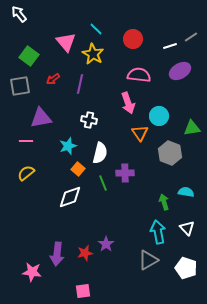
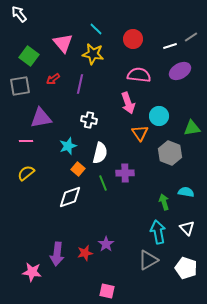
pink triangle: moved 3 px left, 1 px down
yellow star: rotated 20 degrees counterclockwise
pink square: moved 24 px right; rotated 21 degrees clockwise
